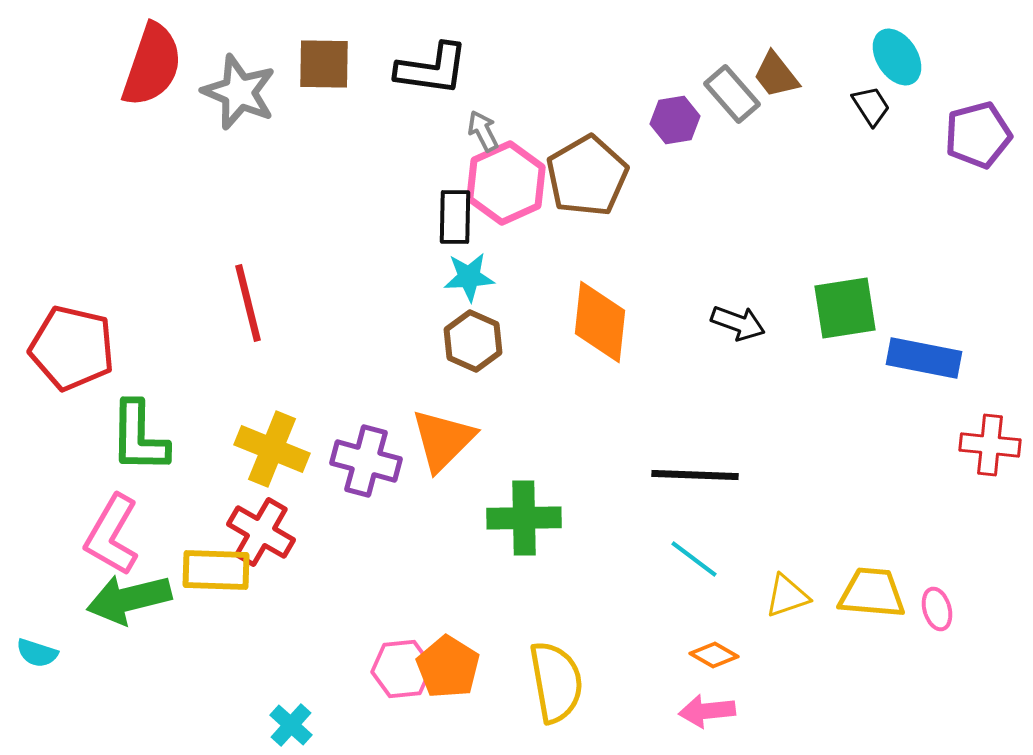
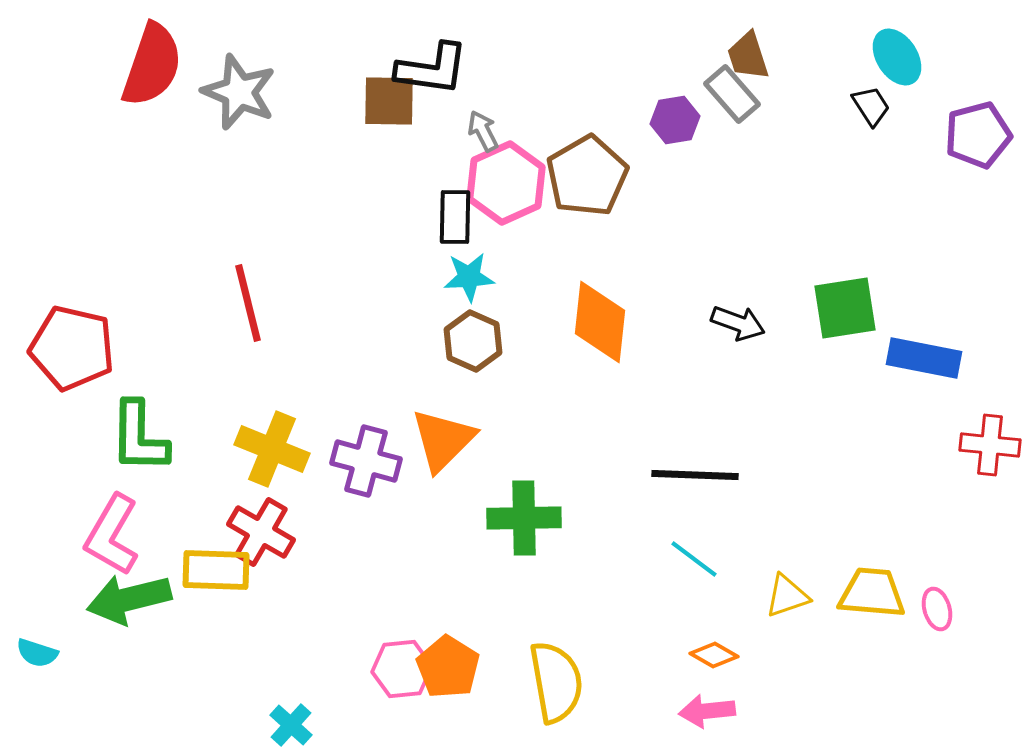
brown square at (324, 64): moved 65 px right, 37 px down
brown trapezoid at (776, 75): moved 28 px left, 19 px up; rotated 20 degrees clockwise
